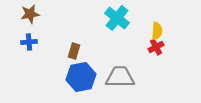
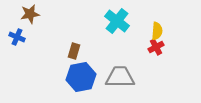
cyan cross: moved 3 px down
blue cross: moved 12 px left, 5 px up; rotated 28 degrees clockwise
